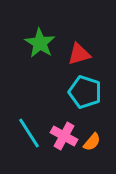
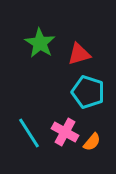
cyan pentagon: moved 3 px right
pink cross: moved 1 px right, 4 px up
